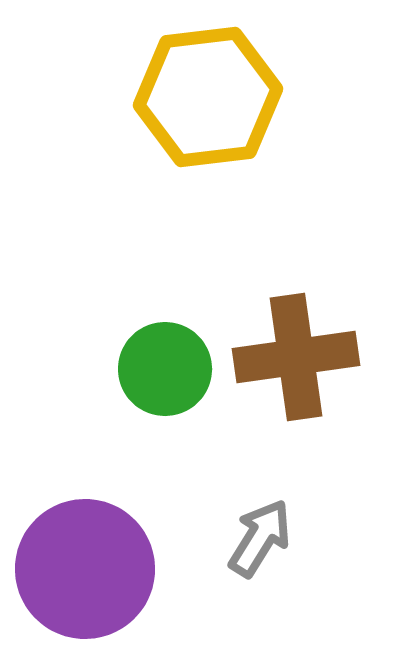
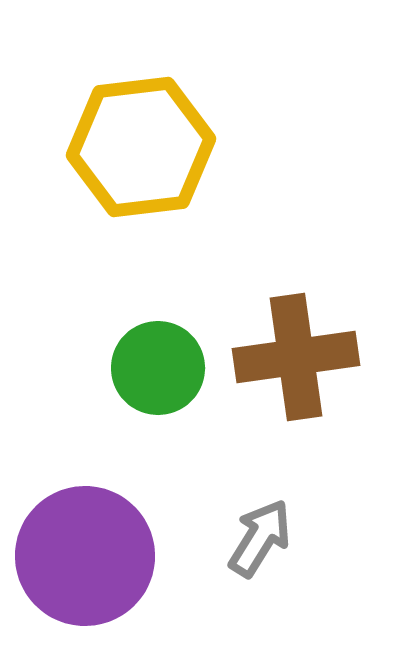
yellow hexagon: moved 67 px left, 50 px down
green circle: moved 7 px left, 1 px up
purple circle: moved 13 px up
